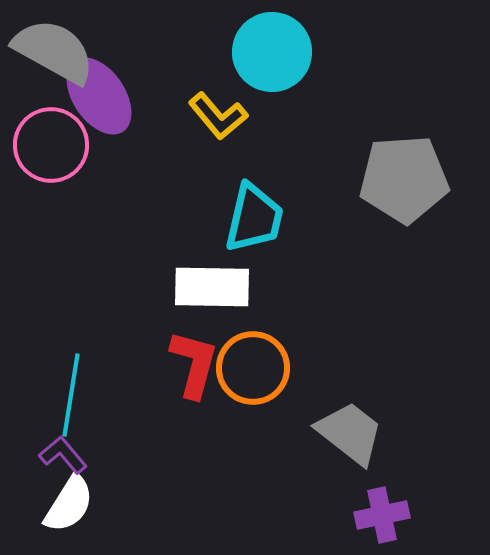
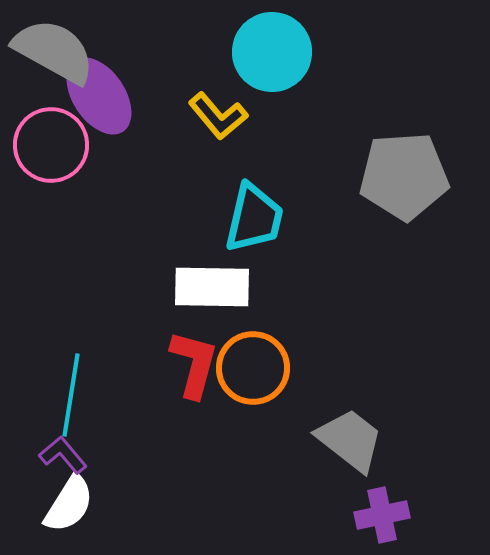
gray pentagon: moved 3 px up
gray trapezoid: moved 7 px down
